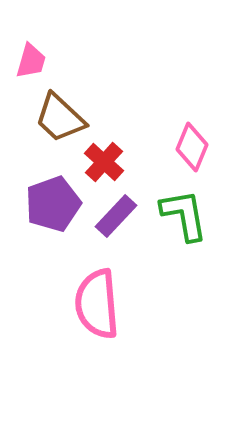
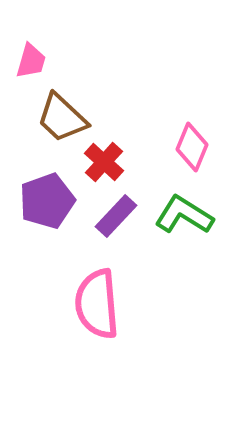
brown trapezoid: moved 2 px right
purple pentagon: moved 6 px left, 3 px up
green L-shape: rotated 48 degrees counterclockwise
